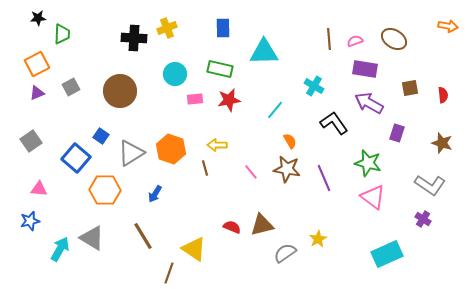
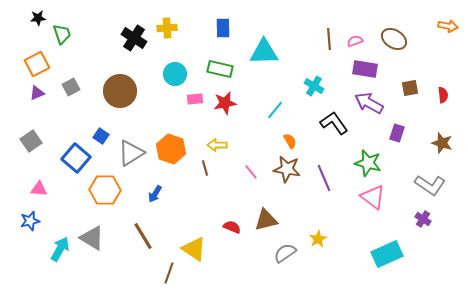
yellow cross at (167, 28): rotated 18 degrees clockwise
green trapezoid at (62, 34): rotated 20 degrees counterclockwise
black cross at (134, 38): rotated 30 degrees clockwise
red star at (229, 100): moved 4 px left, 3 px down
brown triangle at (262, 225): moved 4 px right, 5 px up
